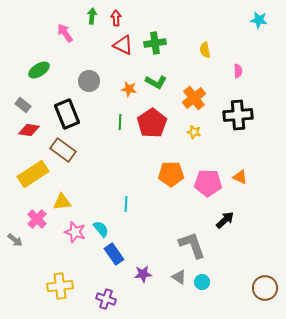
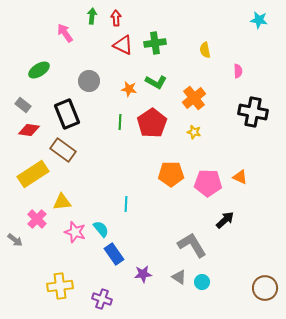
black cross: moved 15 px right, 3 px up; rotated 16 degrees clockwise
gray L-shape: rotated 12 degrees counterclockwise
purple cross: moved 4 px left
